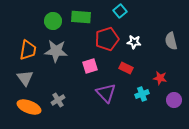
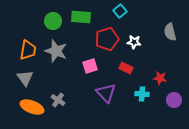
gray semicircle: moved 1 px left, 9 px up
gray star: rotated 15 degrees clockwise
cyan cross: rotated 24 degrees clockwise
gray cross: rotated 24 degrees counterclockwise
orange ellipse: moved 3 px right
